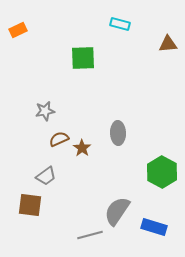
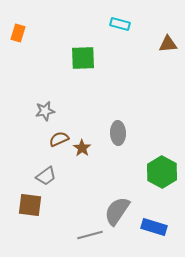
orange rectangle: moved 3 px down; rotated 48 degrees counterclockwise
